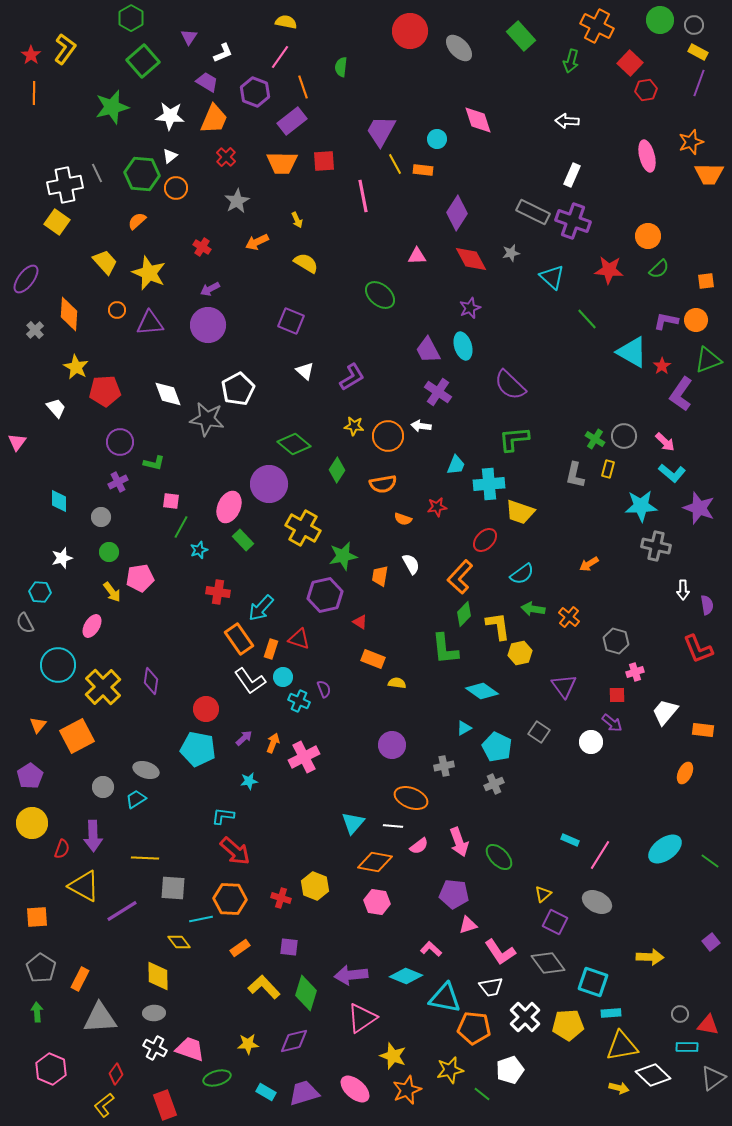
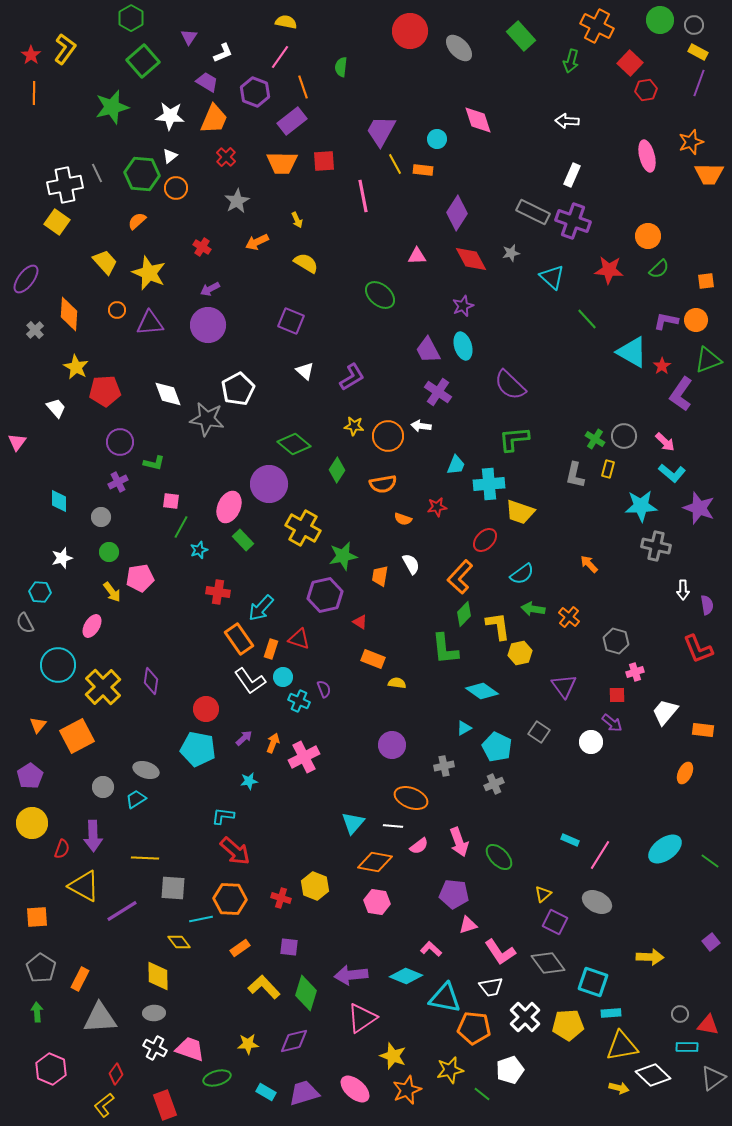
purple star at (470, 308): moved 7 px left, 2 px up
orange arrow at (589, 564): rotated 78 degrees clockwise
